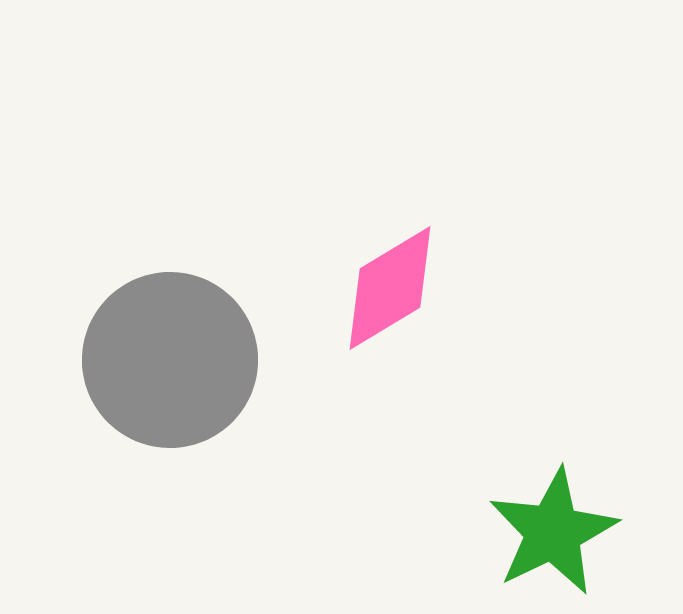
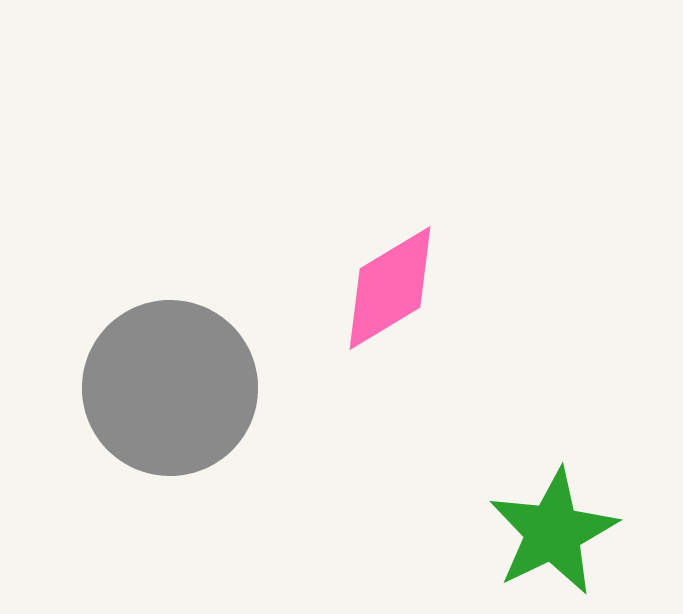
gray circle: moved 28 px down
